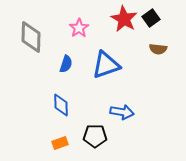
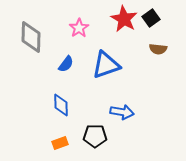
blue semicircle: rotated 18 degrees clockwise
